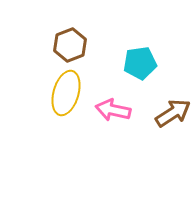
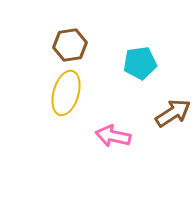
brown hexagon: rotated 12 degrees clockwise
pink arrow: moved 26 px down
